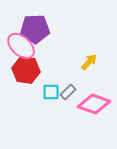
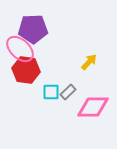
purple pentagon: moved 2 px left
pink ellipse: moved 1 px left, 3 px down
pink diamond: moved 1 px left, 3 px down; rotated 20 degrees counterclockwise
